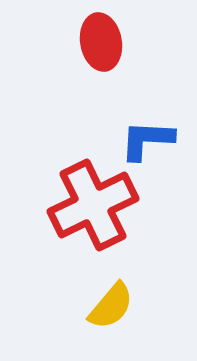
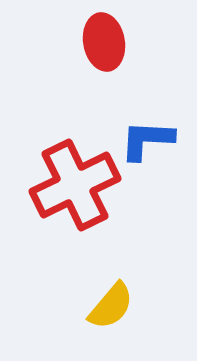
red ellipse: moved 3 px right
red cross: moved 18 px left, 20 px up
